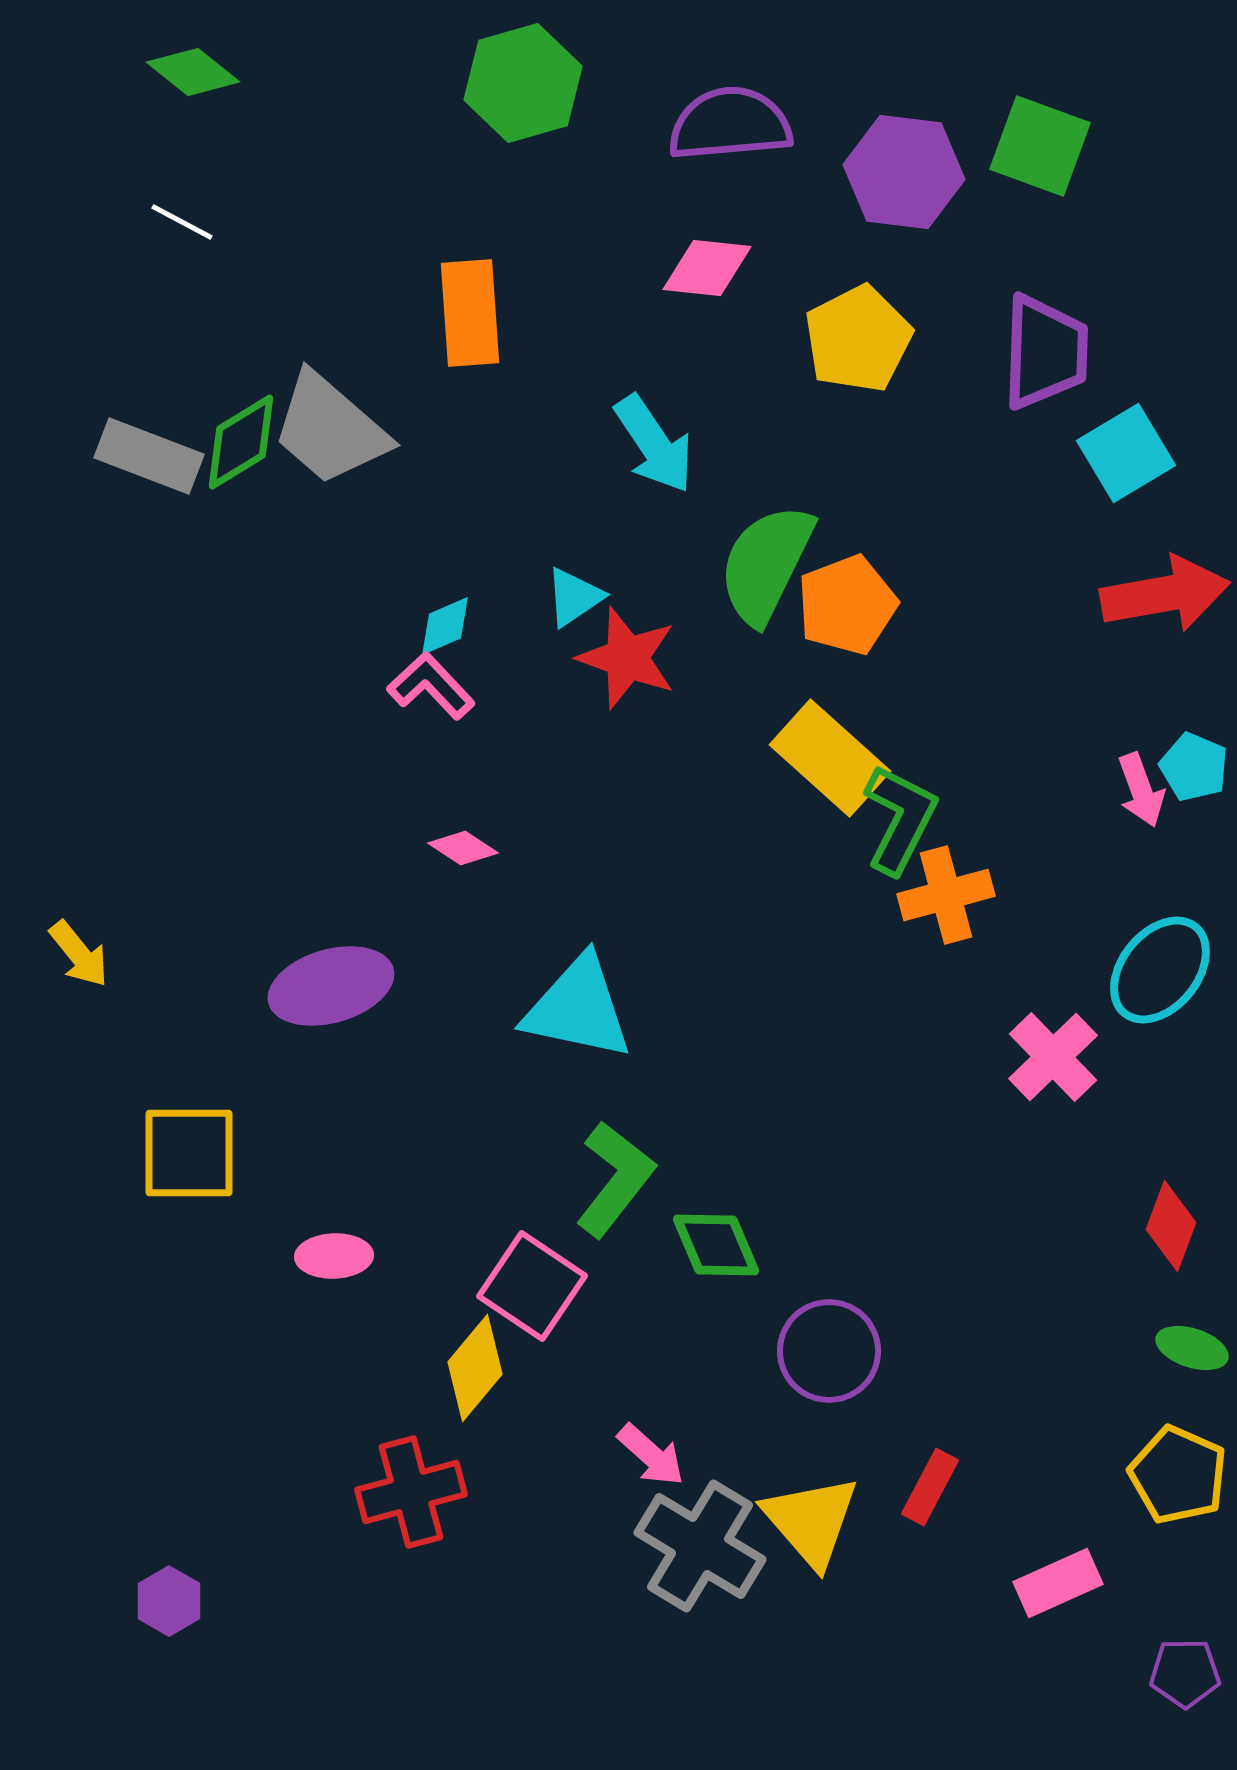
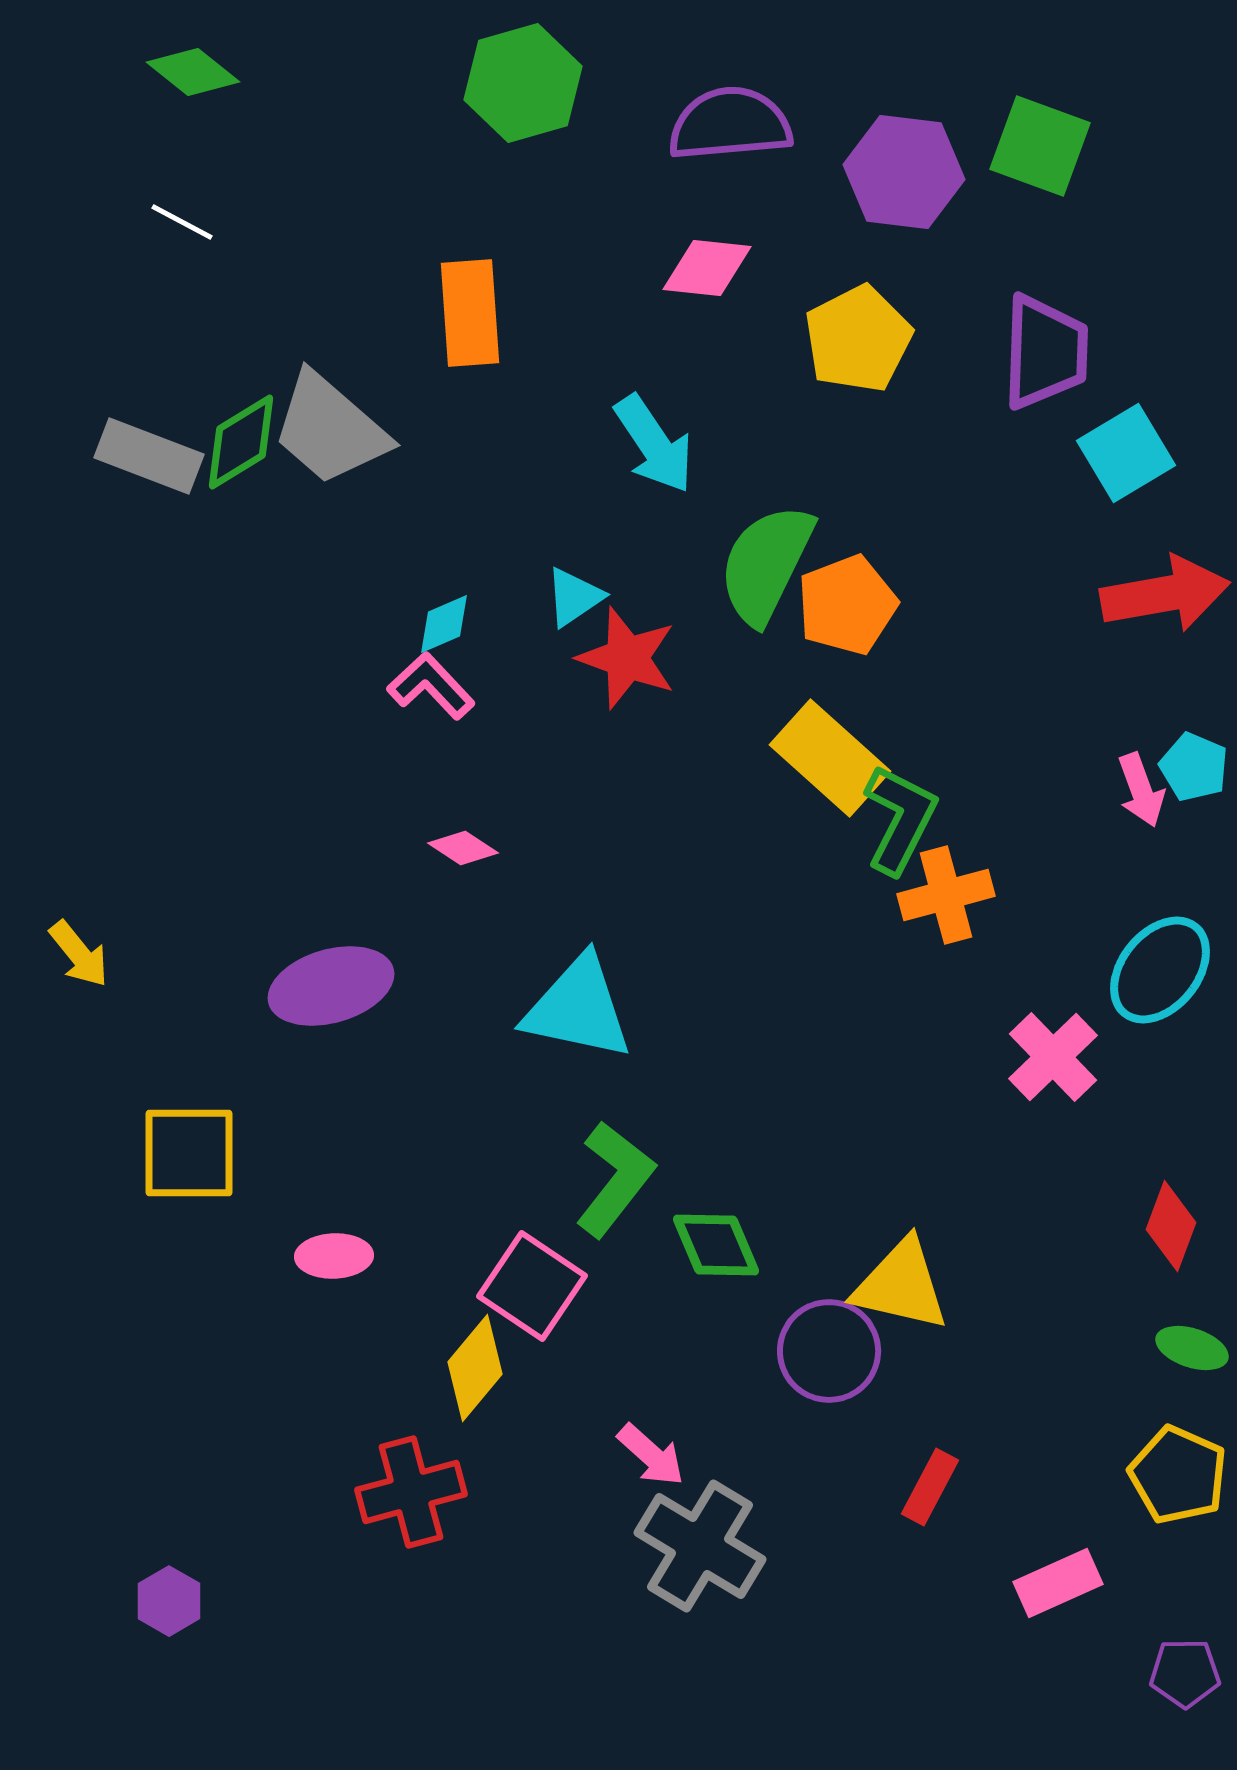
cyan diamond at (445, 626): moved 1 px left, 2 px up
yellow triangle at (811, 1521): moved 90 px right, 236 px up; rotated 36 degrees counterclockwise
